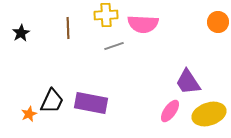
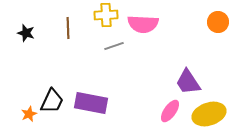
black star: moved 5 px right; rotated 24 degrees counterclockwise
